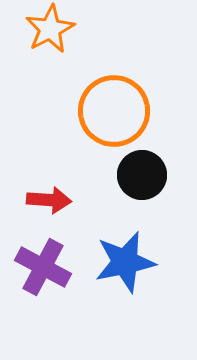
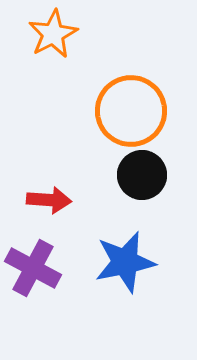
orange star: moved 3 px right, 5 px down
orange circle: moved 17 px right
purple cross: moved 10 px left, 1 px down
